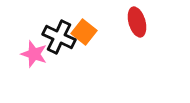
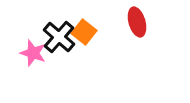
black cross: rotated 16 degrees clockwise
pink star: moved 1 px left, 1 px up
